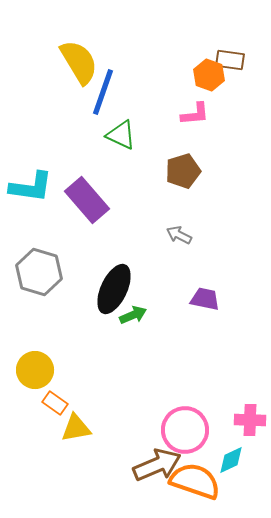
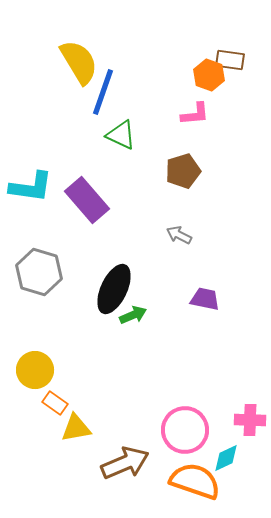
cyan diamond: moved 5 px left, 2 px up
brown arrow: moved 32 px left, 2 px up
